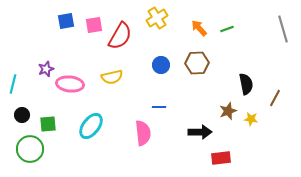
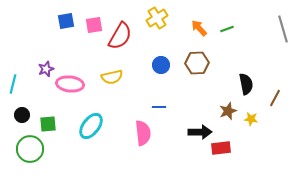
red rectangle: moved 10 px up
